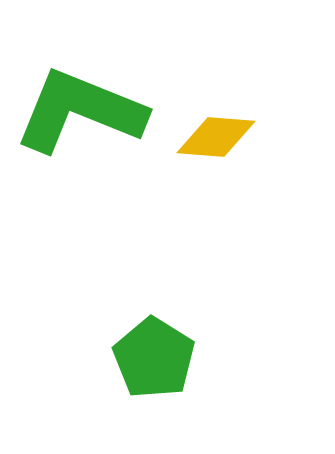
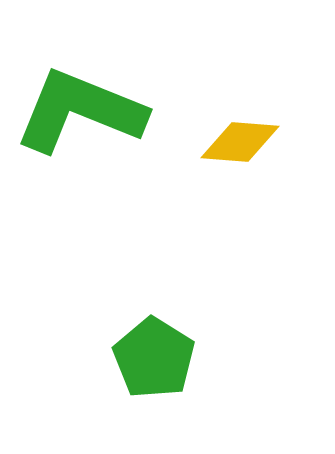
yellow diamond: moved 24 px right, 5 px down
